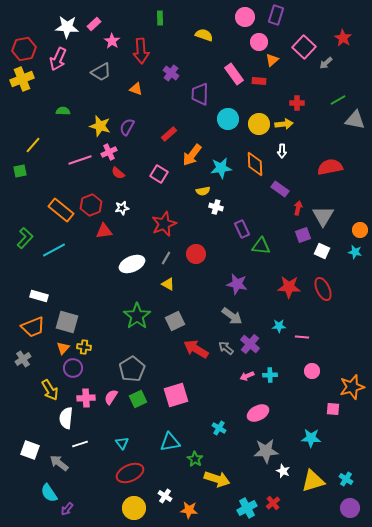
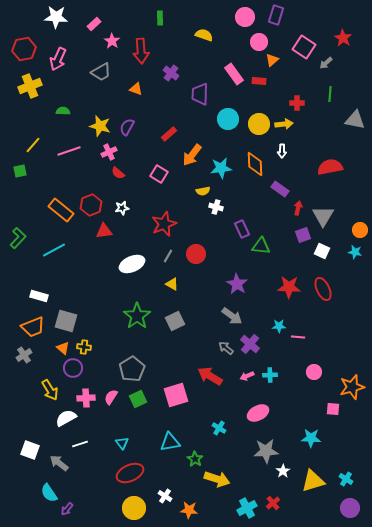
white star at (67, 27): moved 11 px left, 10 px up
pink square at (304, 47): rotated 10 degrees counterclockwise
yellow cross at (22, 79): moved 8 px right, 7 px down
green line at (338, 100): moved 8 px left, 6 px up; rotated 56 degrees counterclockwise
pink line at (80, 160): moved 11 px left, 9 px up
green L-shape at (25, 238): moved 7 px left
gray line at (166, 258): moved 2 px right, 2 px up
yellow triangle at (168, 284): moved 4 px right
purple star at (237, 284): rotated 20 degrees clockwise
gray square at (67, 322): moved 1 px left, 1 px up
pink line at (302, 337): moved 4 px left
orange triangle at (63, 348): rotated 32 degrees counterclockwise
red arrow at (196, 349): moved 14 px right, 27 px down
gray cross at (23, 359): moved 1 px right, 4 px up
pink circle at (312, 371): moved 2 px right, 1 px down
white semicircle at (66, 418): rotated 55 degrees clockwise
white star at (283, 471): rotated 16 degrees clockwise
